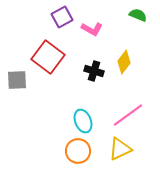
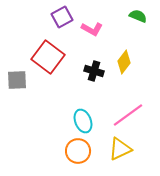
green semicircle: moved 1 px down
